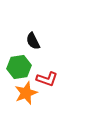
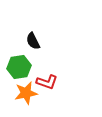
red L-shape: moved 3 px down
orange star: rotated 10 degrees clockwise
